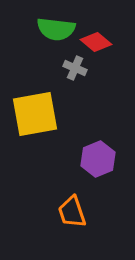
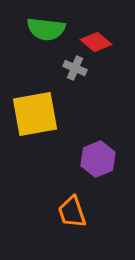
green semicircle: moved 10 px left
